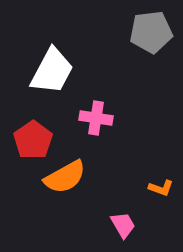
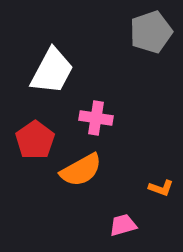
gray pentagon: rotated 12 degrees counterclockwise
red pentagon: moved 2 px right
orange semicircle: moved 16 px right, 7 px up
pink trapezoid: rotated 76 degrees counterclockwise
